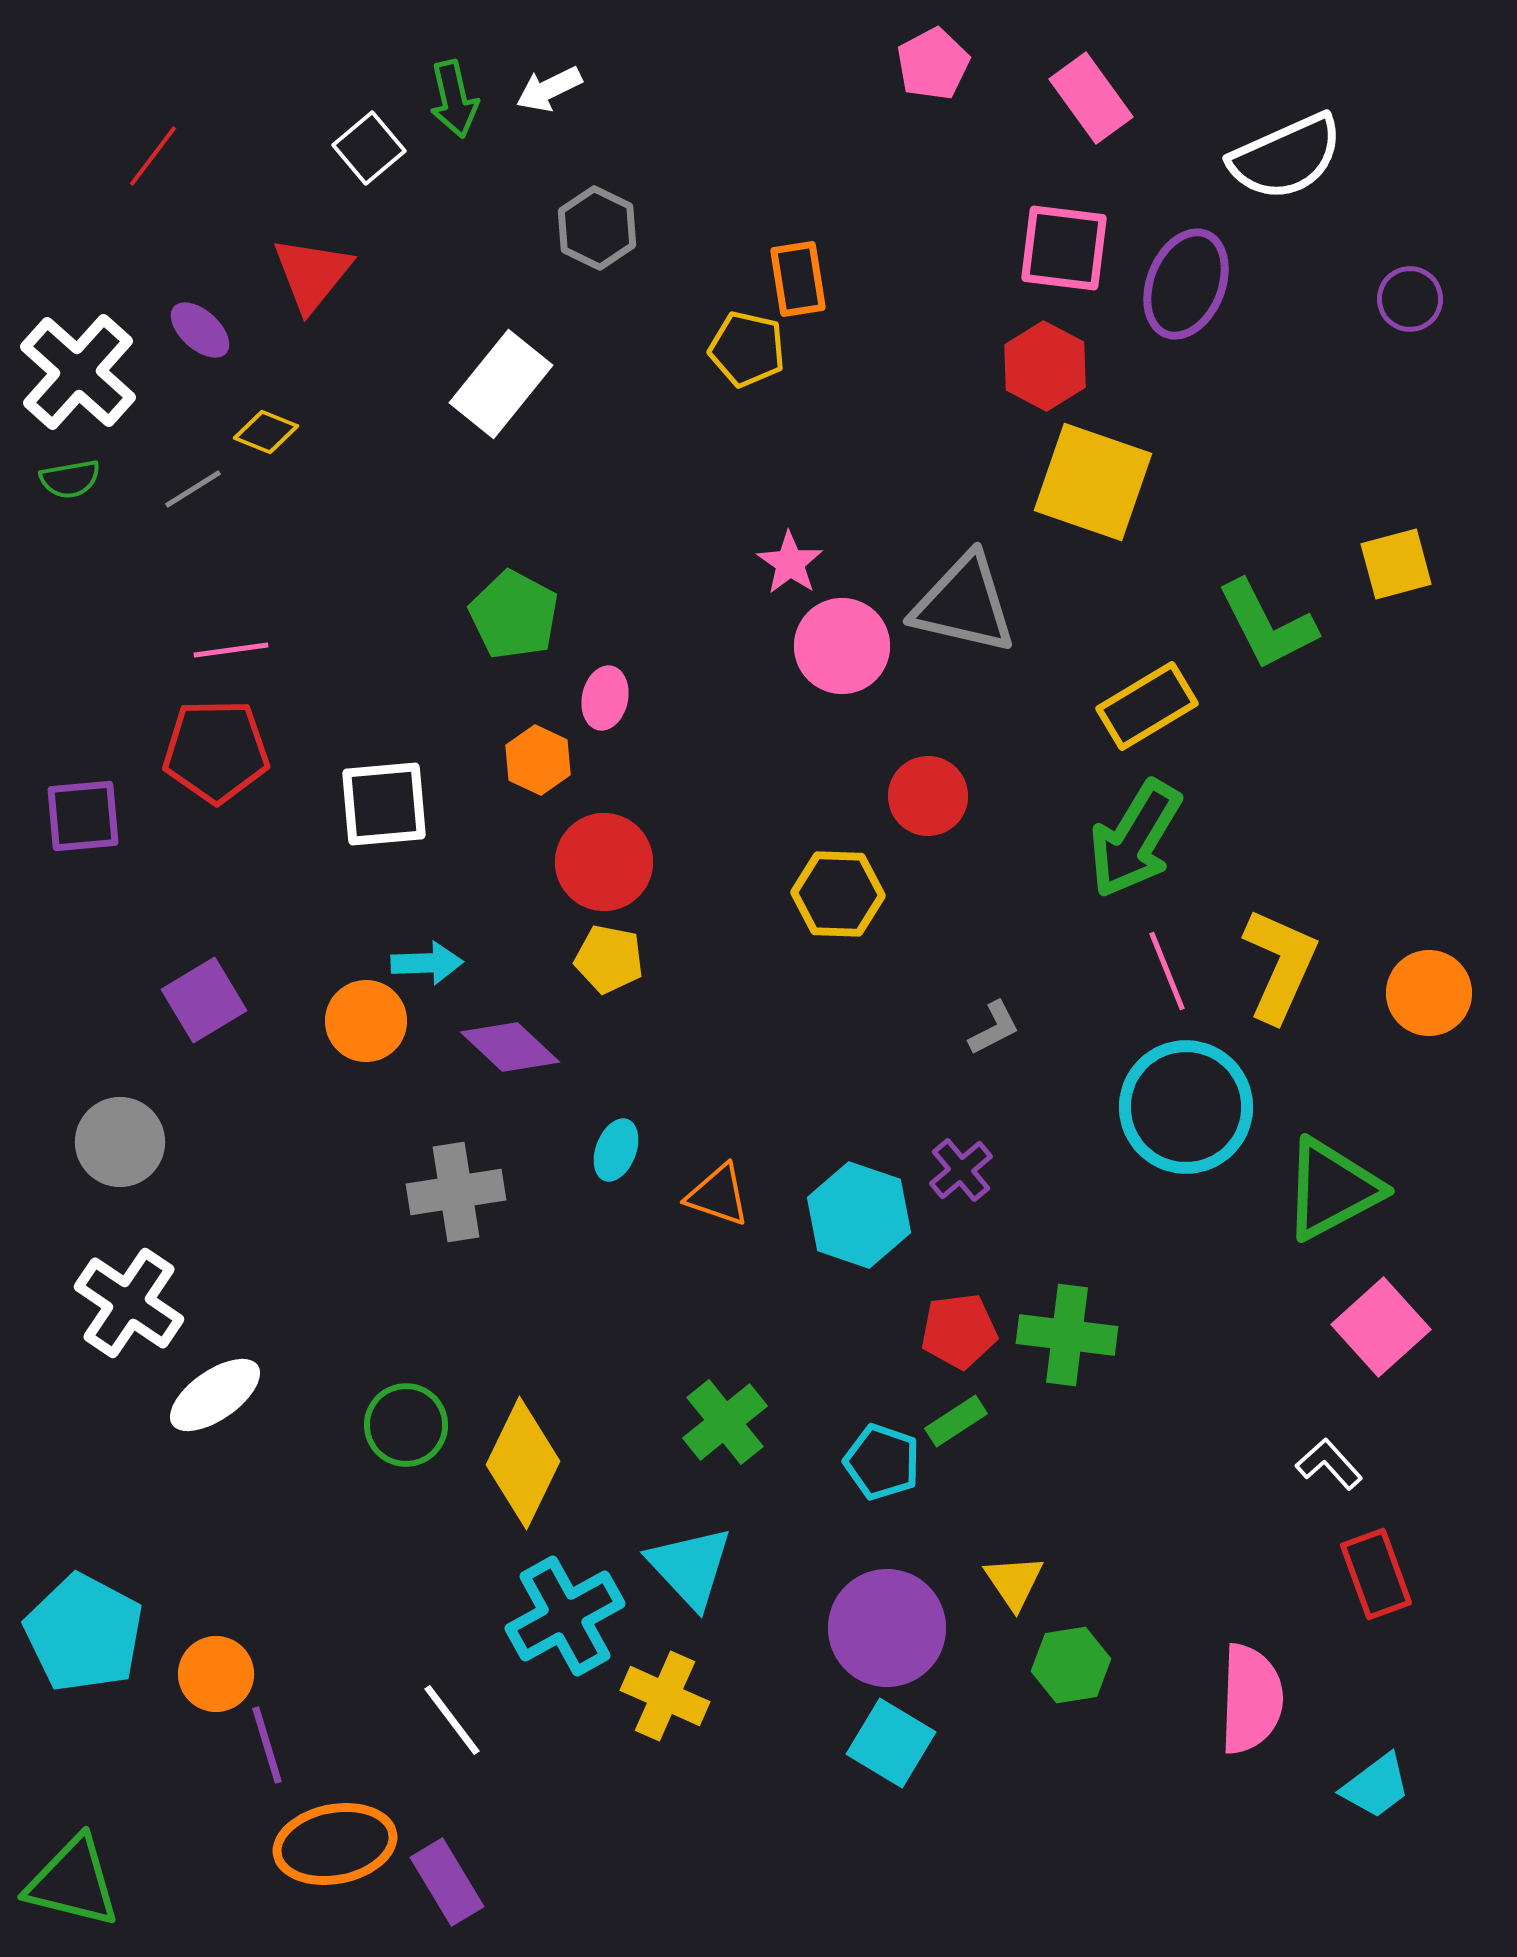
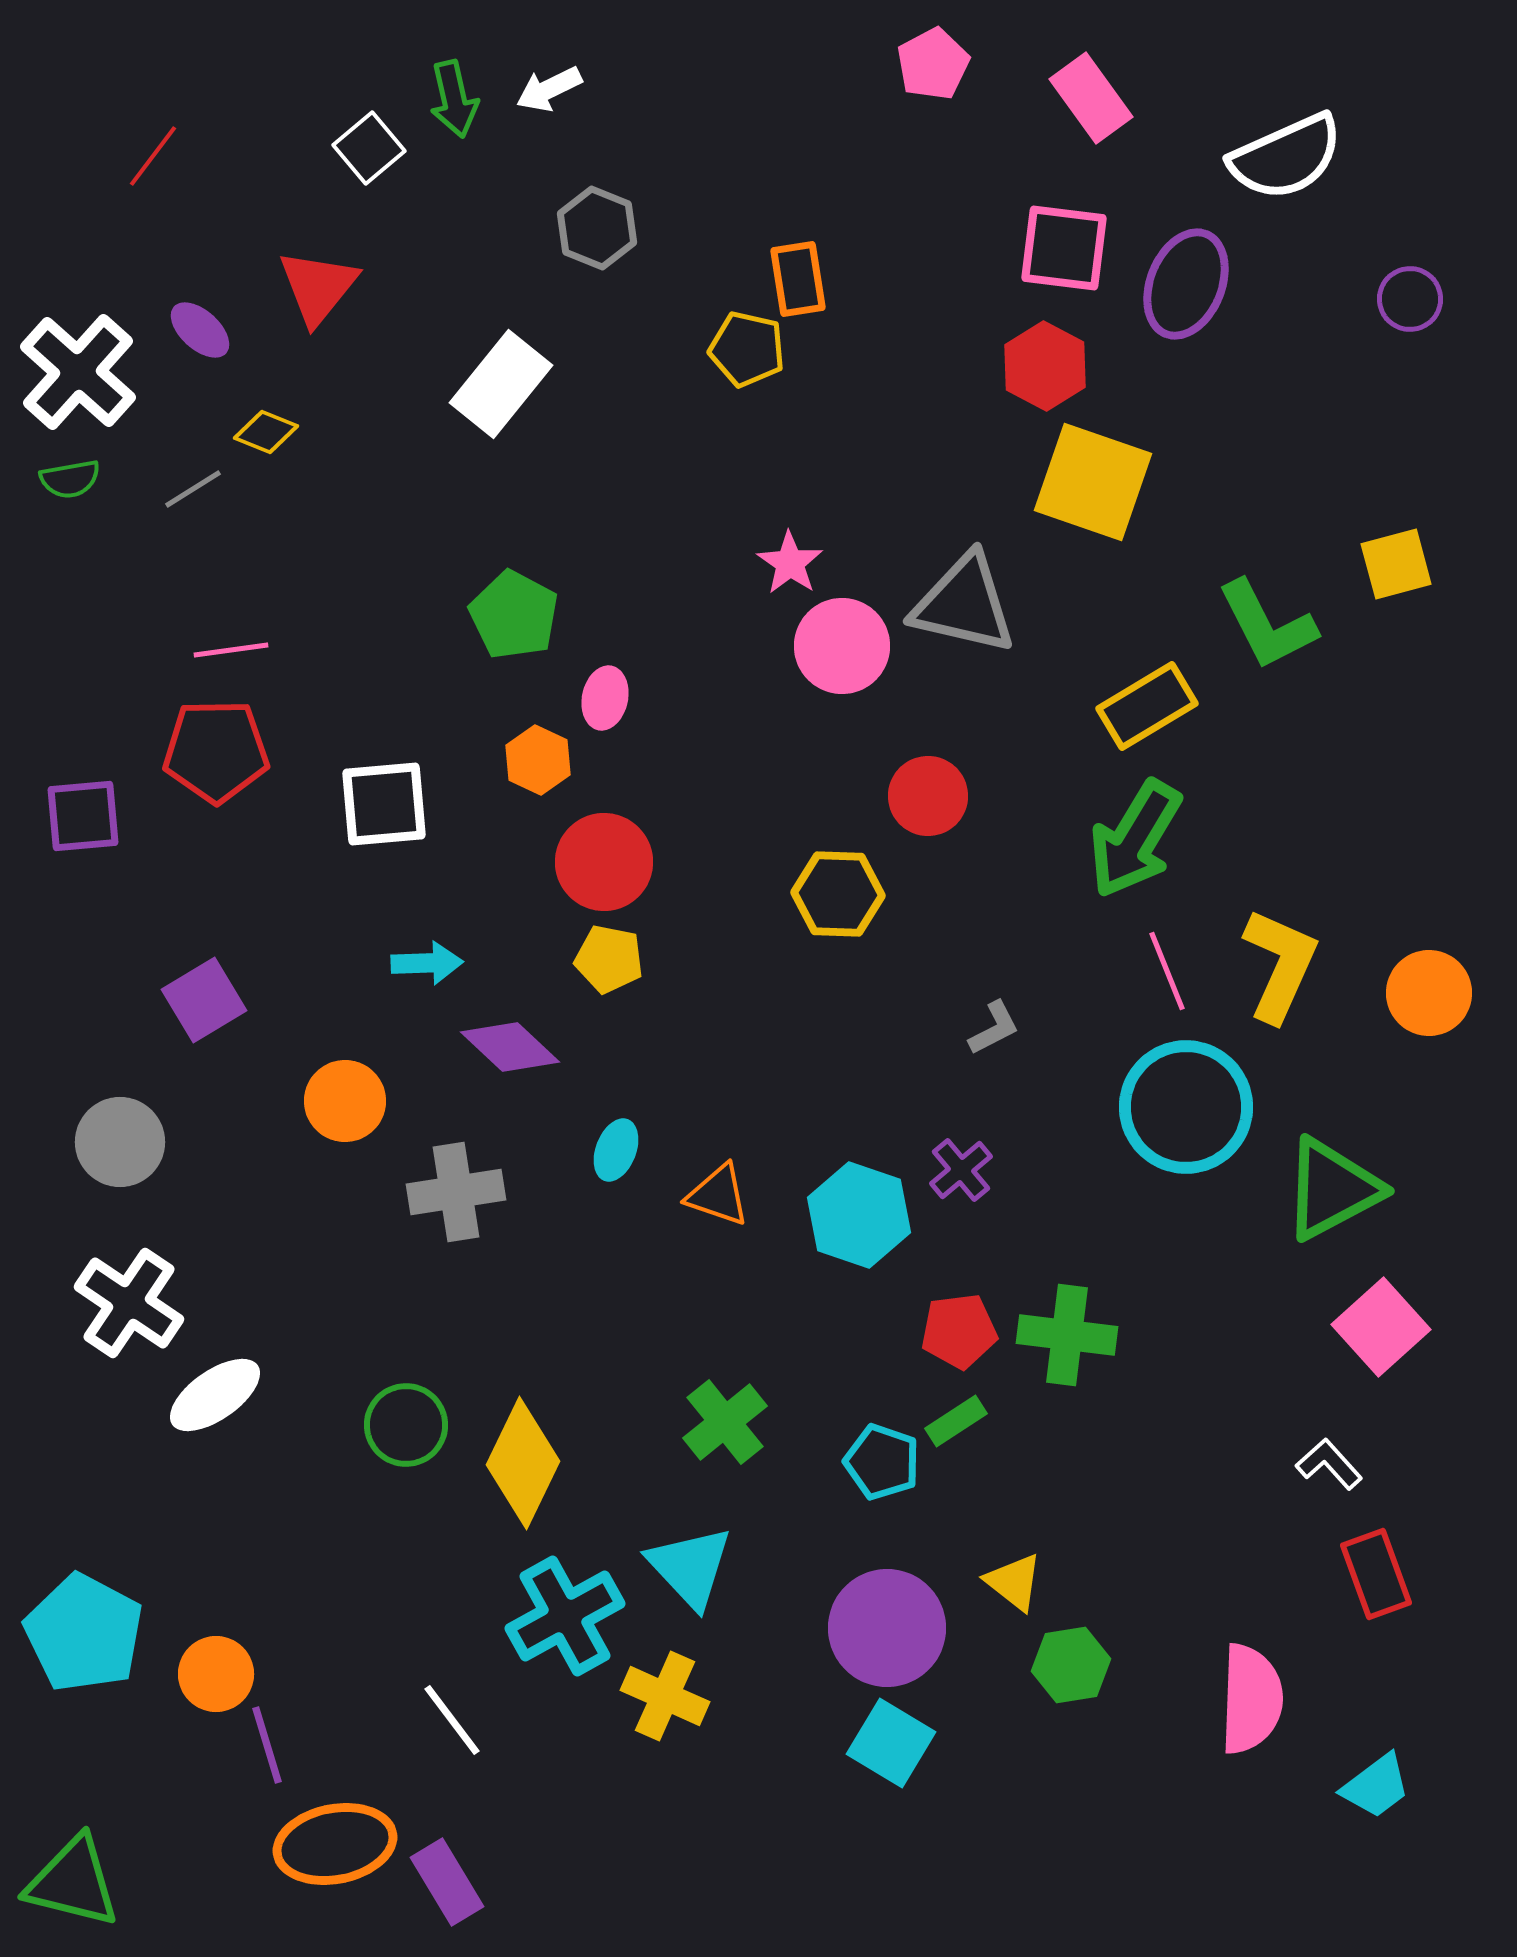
gray hexagon at (597, 228): rotated 4 degrees counterclockwise
red triangle at (312, 274): moved 6 px right, 13 px down
orange circle at (366, 1021): moved 21 px left, 80 px down
yellow triangle at (1014, 1582): rotated 18 degrees counterclockwise
